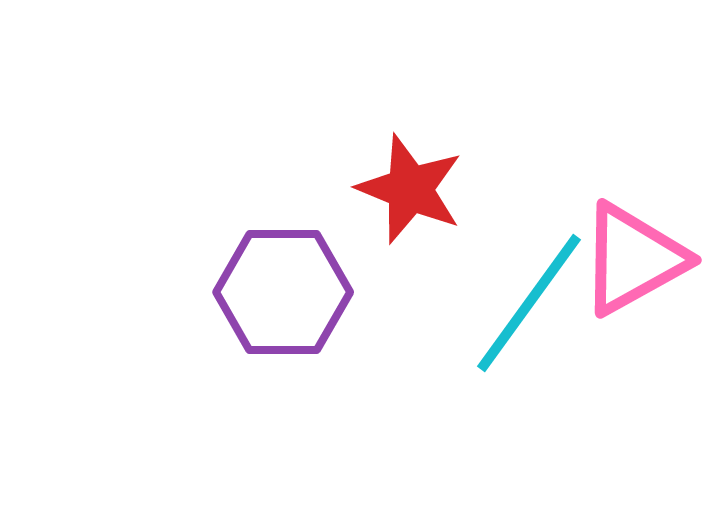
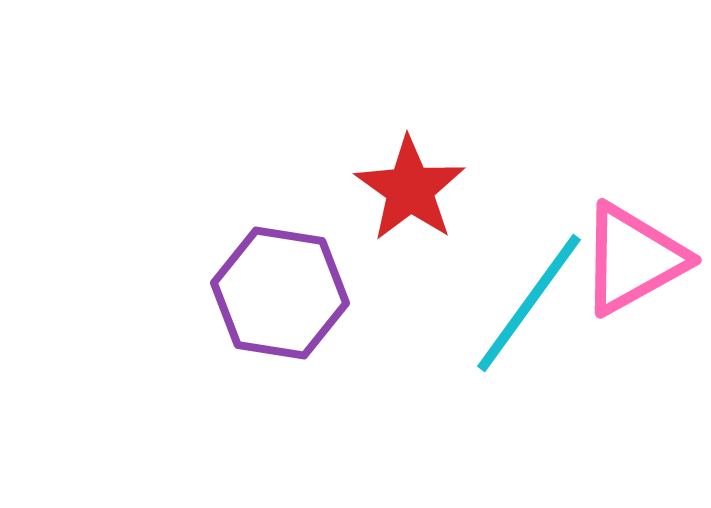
red star: rotated 13 degrees clockwise
purple hexagon: moved 3 px left, 1 px down; rotated 9 degrees clockwise
